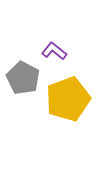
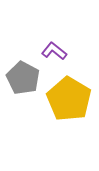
yellow pentagon: moved 1 px right; rotated 21 degrees counterclockwise
